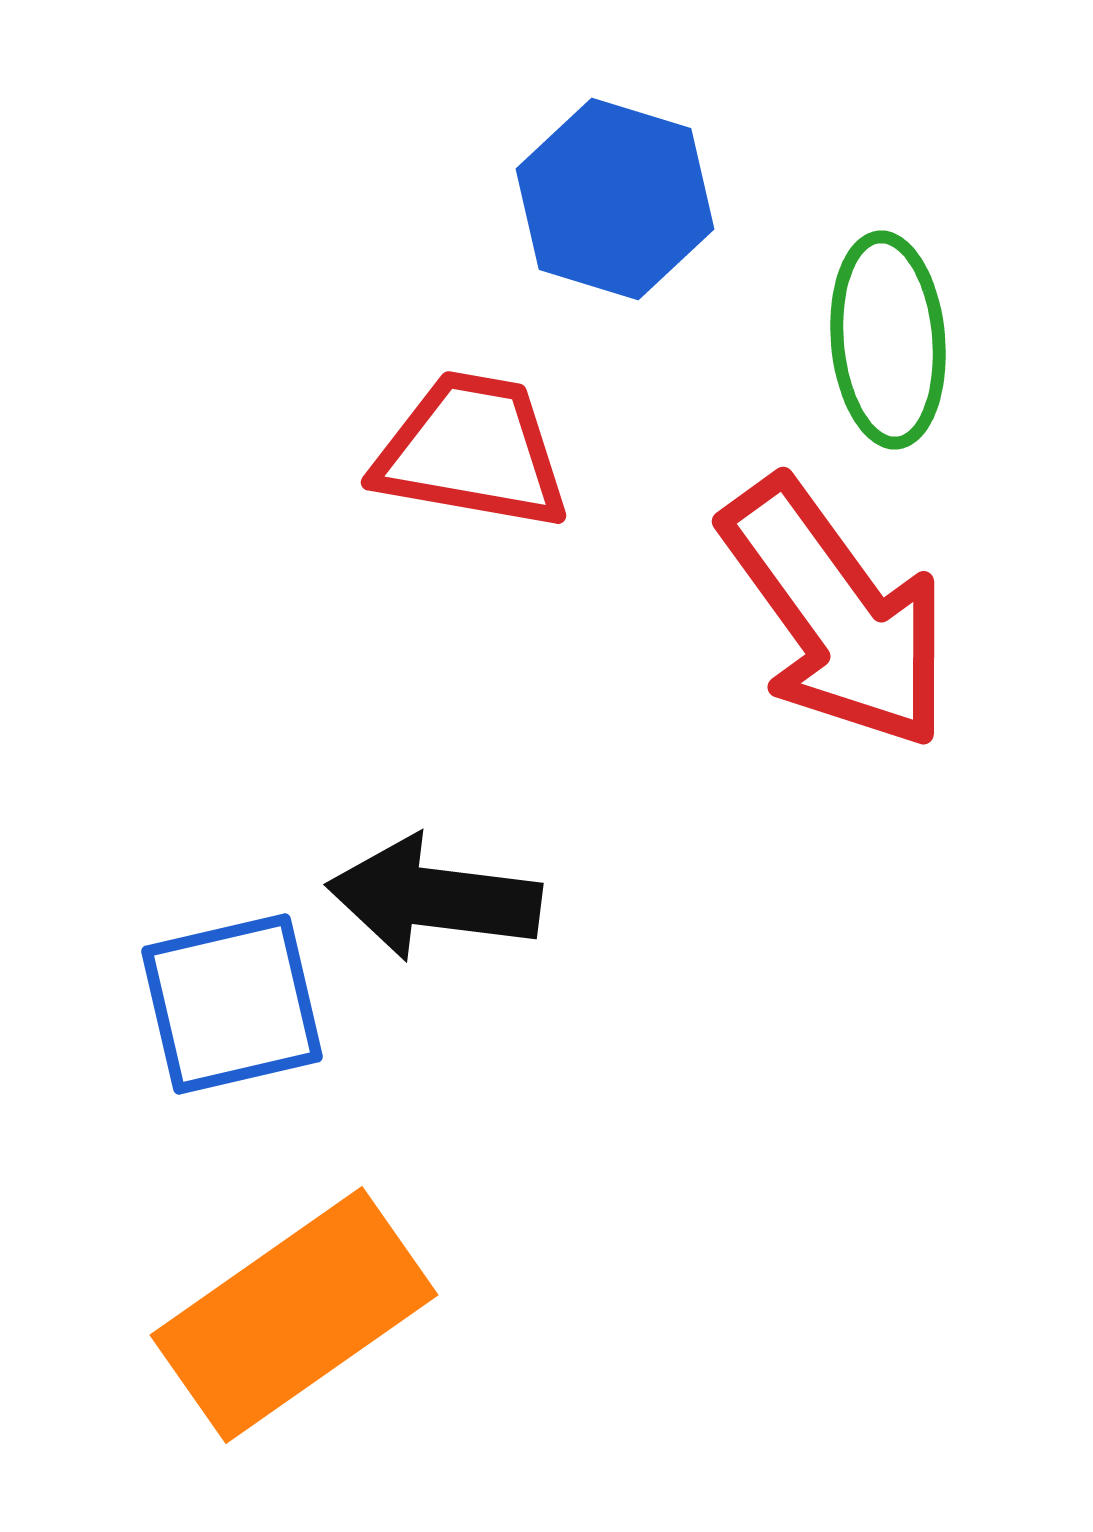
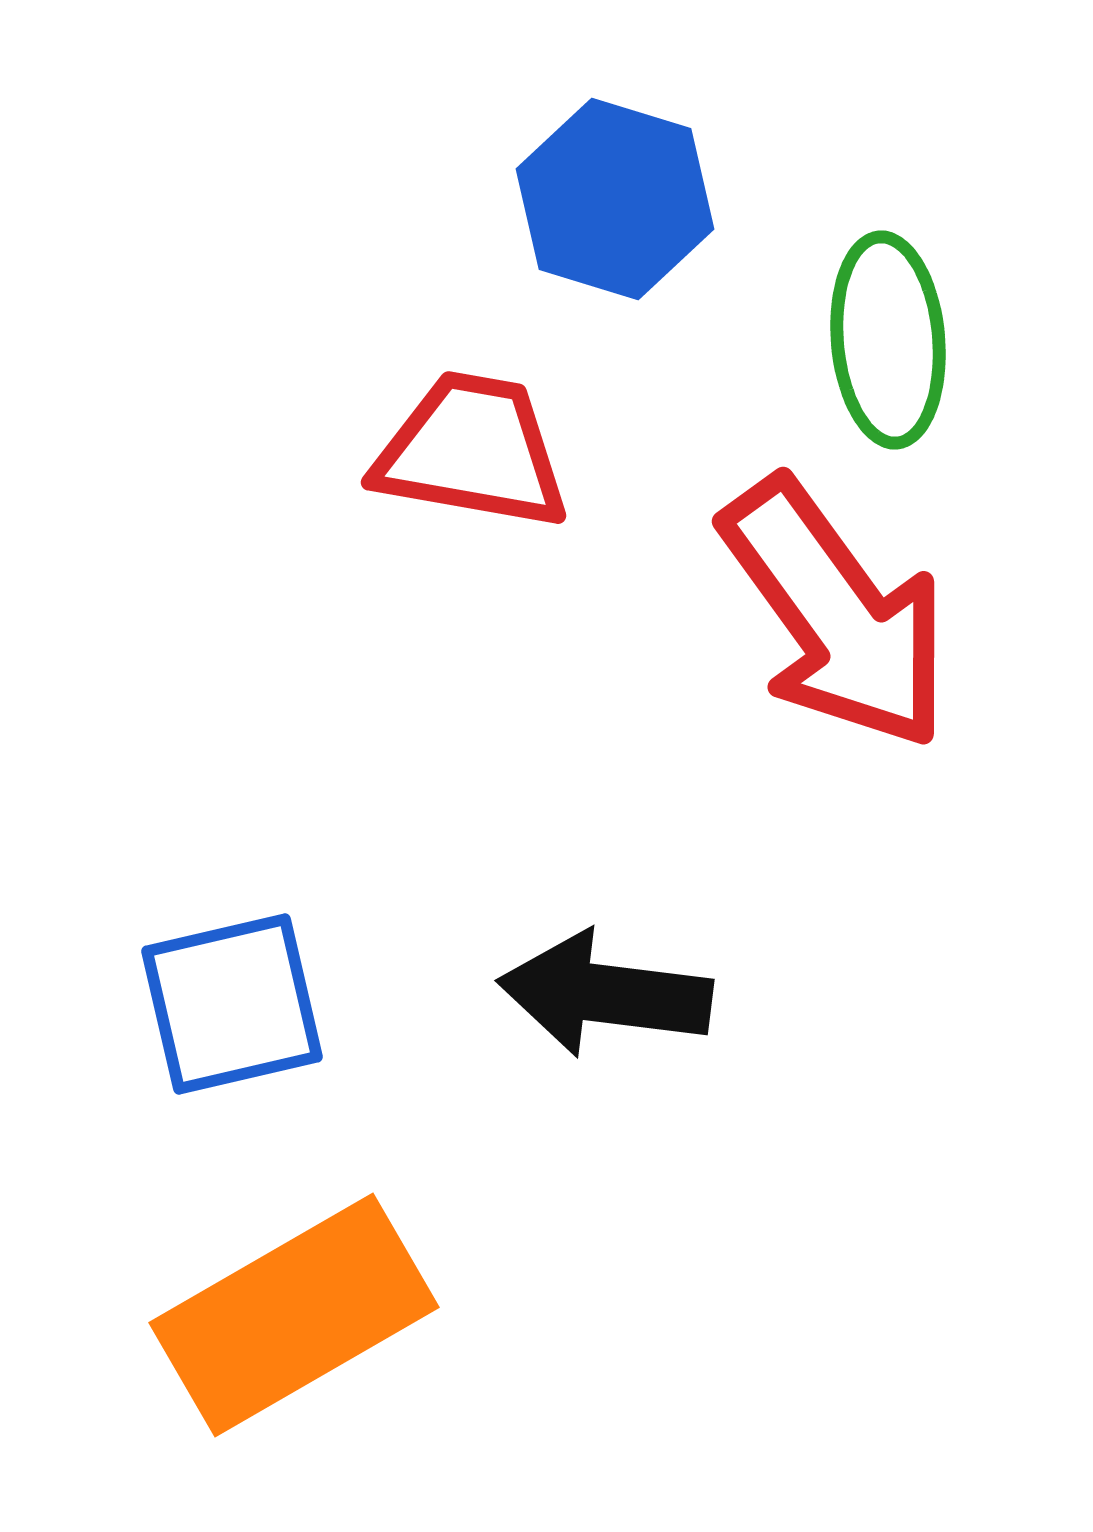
black arrow: moved 171 px right, 96 px down
orange rectangle: rotated 5 degrees clockwise
